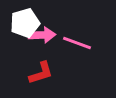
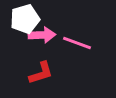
white pentagon: moved 4 px up
